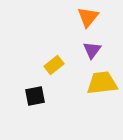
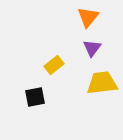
purple triangle: moved 2 px up
black square: moved 1 px down
